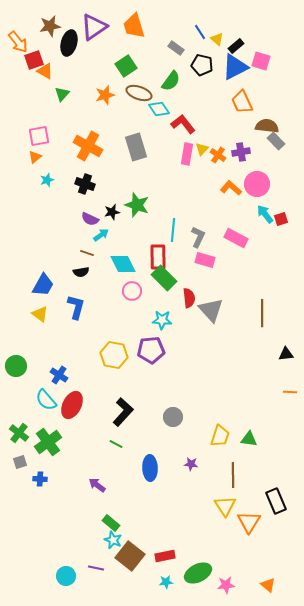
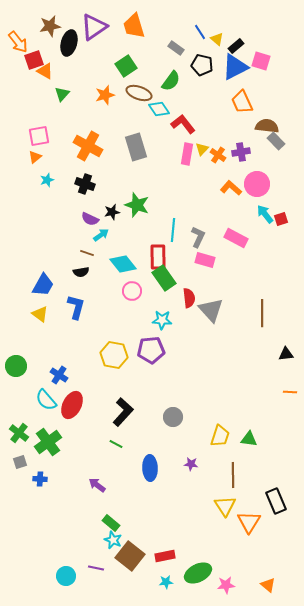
cyan diamond at (123, 264): rotated 12 degrees counterclockwise
green rectangle at (164, 278): rotated 10 degrees clockwise
